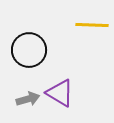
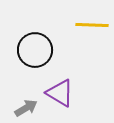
black circle: moved 6 px right
gray arrow: moved 2 px left, 9 px down; rotated 15 degrees counterclockwise
